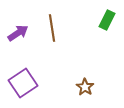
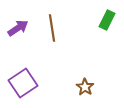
purple arrow: moved 5 px up
